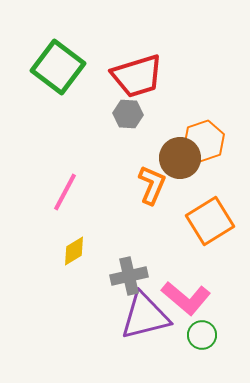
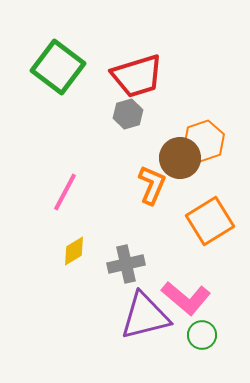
gray hexagon: rotated 20 degrees counterclockwise
gray cross: moved 3 px left, 12 px up
